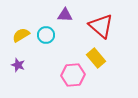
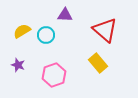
red triangle: moved 4 px right, 4 px down
yellow semicircle: moved 1 px right, 4 px up
yellow rectangle: moved 2 px right, 5 px down
pink hexagon: moved 19 px left; rotated 15 degrees counterclockwise
